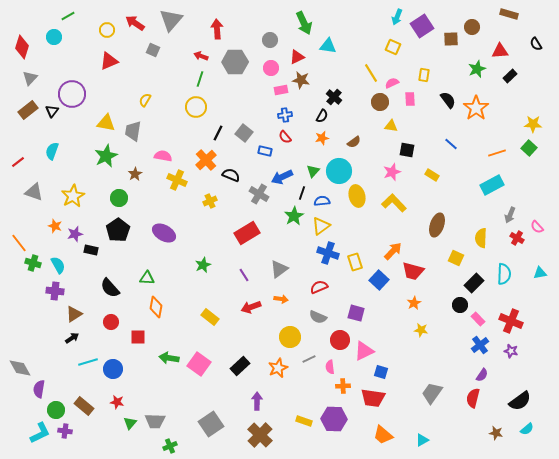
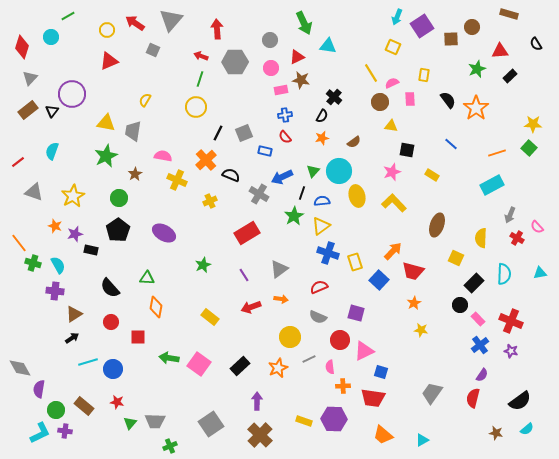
cyan circle at (54, 37): moved 3 px left
gray square at (244, 133): rotated 30 degrees clockwise
